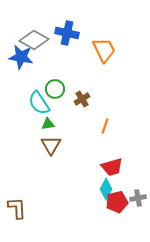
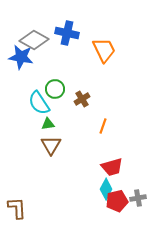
orange line: moved 2 px left
red pentagon: moved 1 px up
